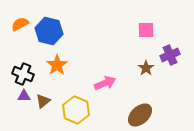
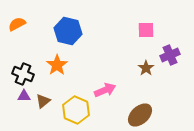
orange semicircle: moved 3 px left
blue hexagon: moved 19 px right
pink arrow: moved 7 px down
